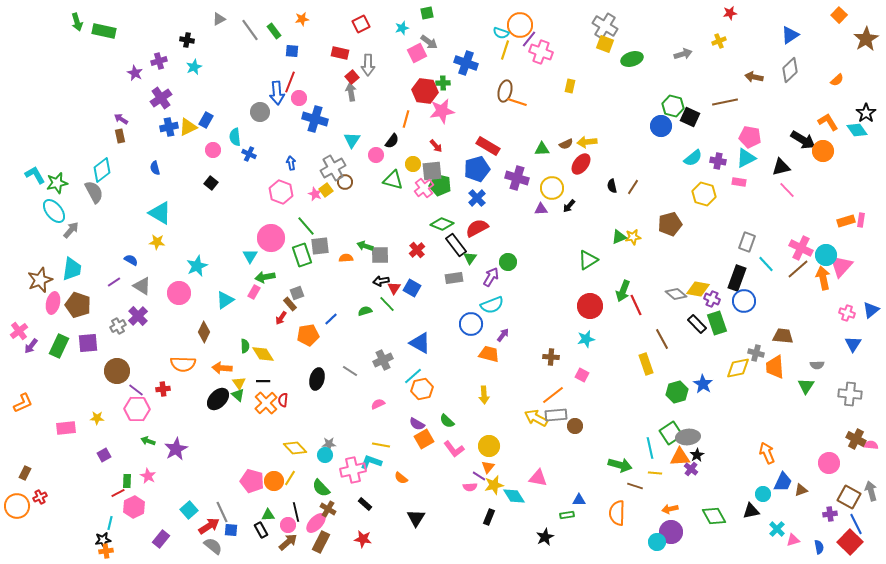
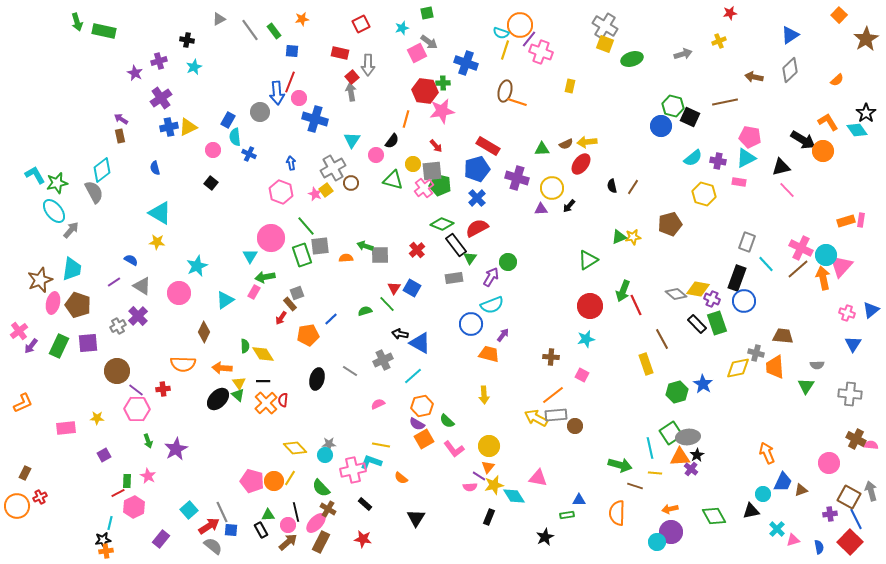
blue rectangle at (206, 120): moved 22 px right
brown circle at (345, 182): moved 6 px right, 1 px down
black arrow at (381, 281): moved 19 px right, 53 px down; rotated 21 degrees clockwise
orange hexagon at (422, 389): moved 17 px down
green arrow at (148, 441): rotated 128 degrees counterclockwise
blue line at (856, 524): moved 5 px up
